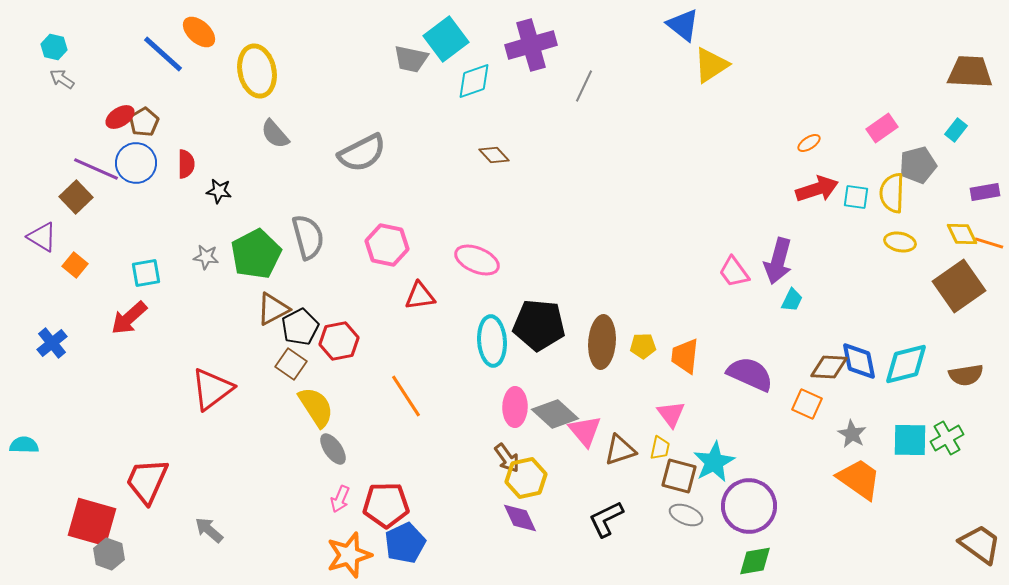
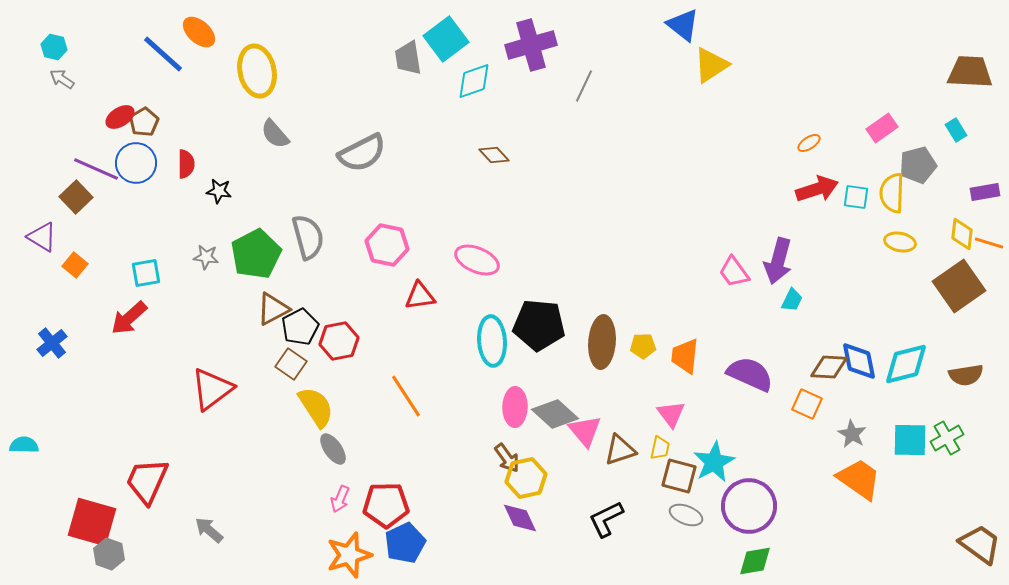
gray trapezoid at (411, 59): moved 3 px left, 1 px up; rotated 69 degrees clockwise
cyan rectangle at (956, 130): rotated 70 degrees counterclockwise
yellow diamond at (962, 234): rotated 32 degrees clockwise
